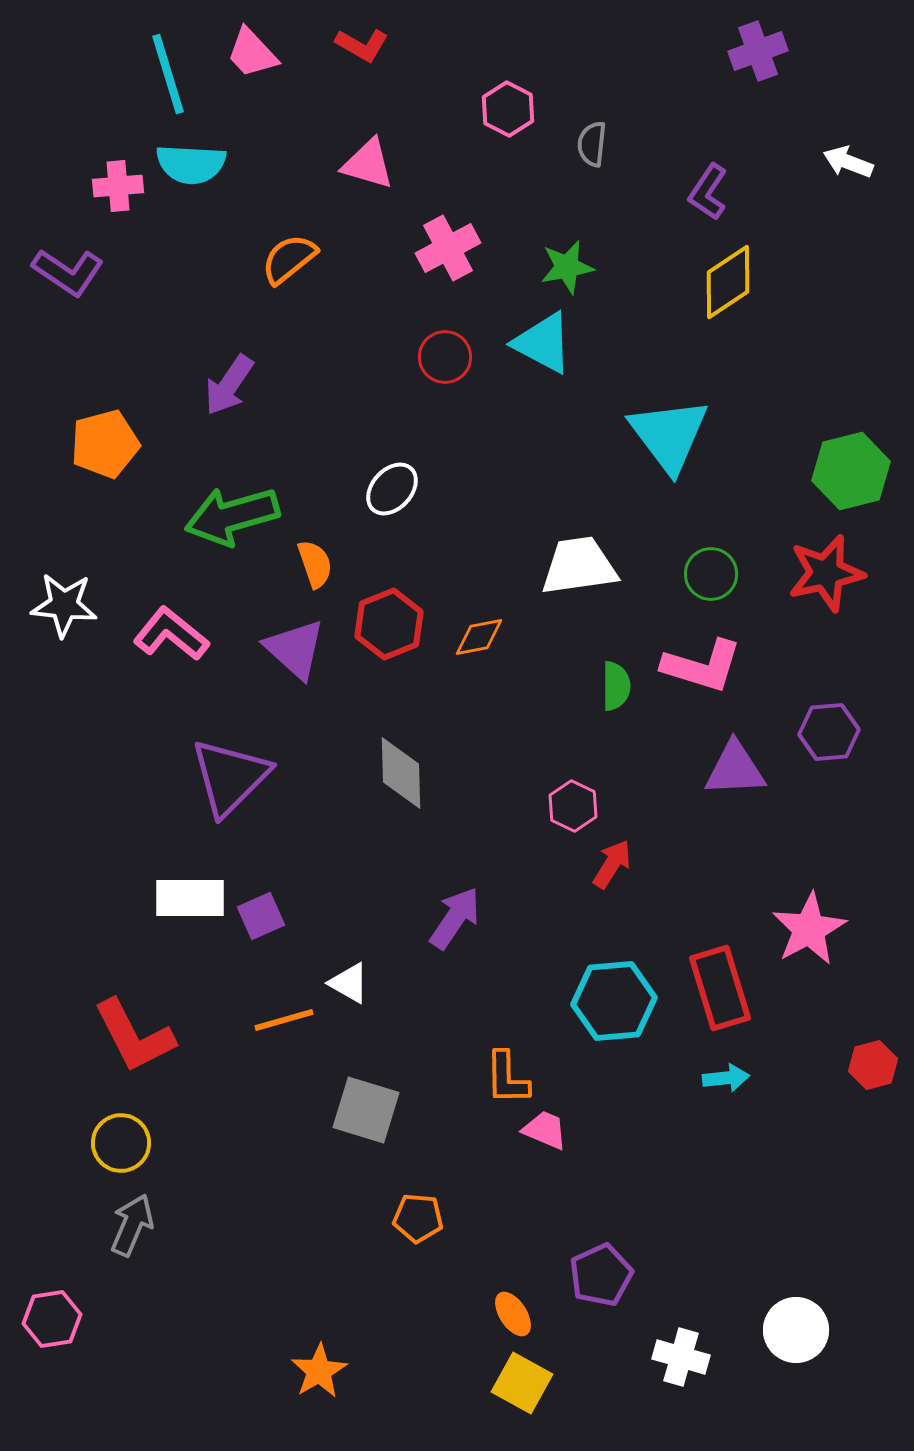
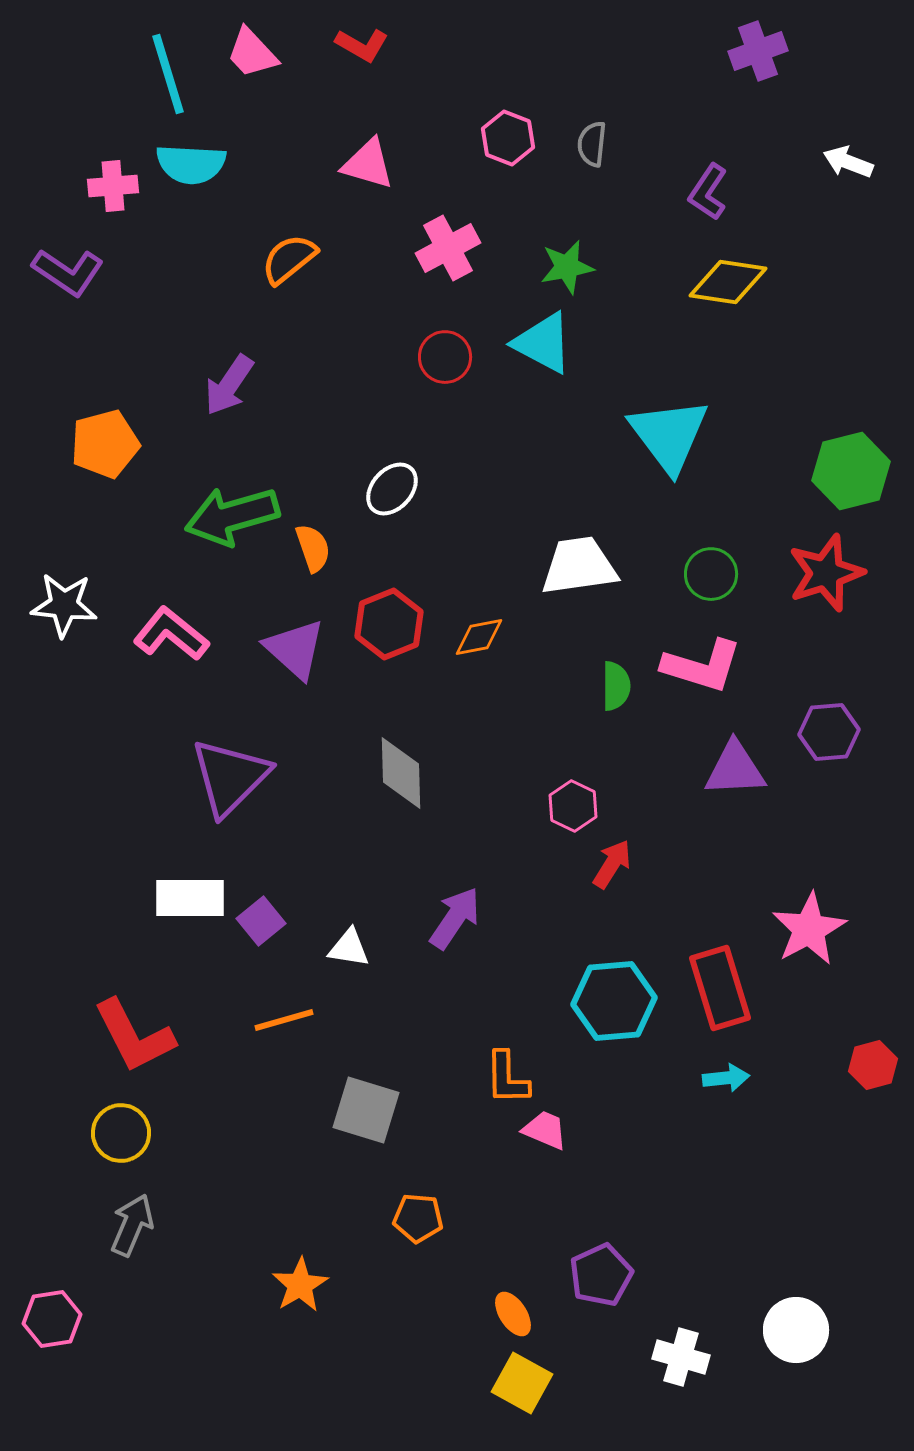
pink hexagon at (508, 109): moved 29 px down; rotated 6 degrees counterclockwise
pink cross at (118, 186): moved 5 px left
yellow diamond at (728, 282): rotated 42 degrees clockwise
orange semicircle at (315, 564): moved 2 px left, 16 px up
red star at (826, 573): rotated 6 degrees counterclockwise
purple square at (261, 916): moved 5 px down; rotated 15 degrees counterclockwise
white triangle at (349, 983): moved 35 px up; rotated 21 degrees counterclockwise
yellow circle at (121, 1143): moved 10 px up
orange star at (319, 1371): moved 19 px left, 86 px up
